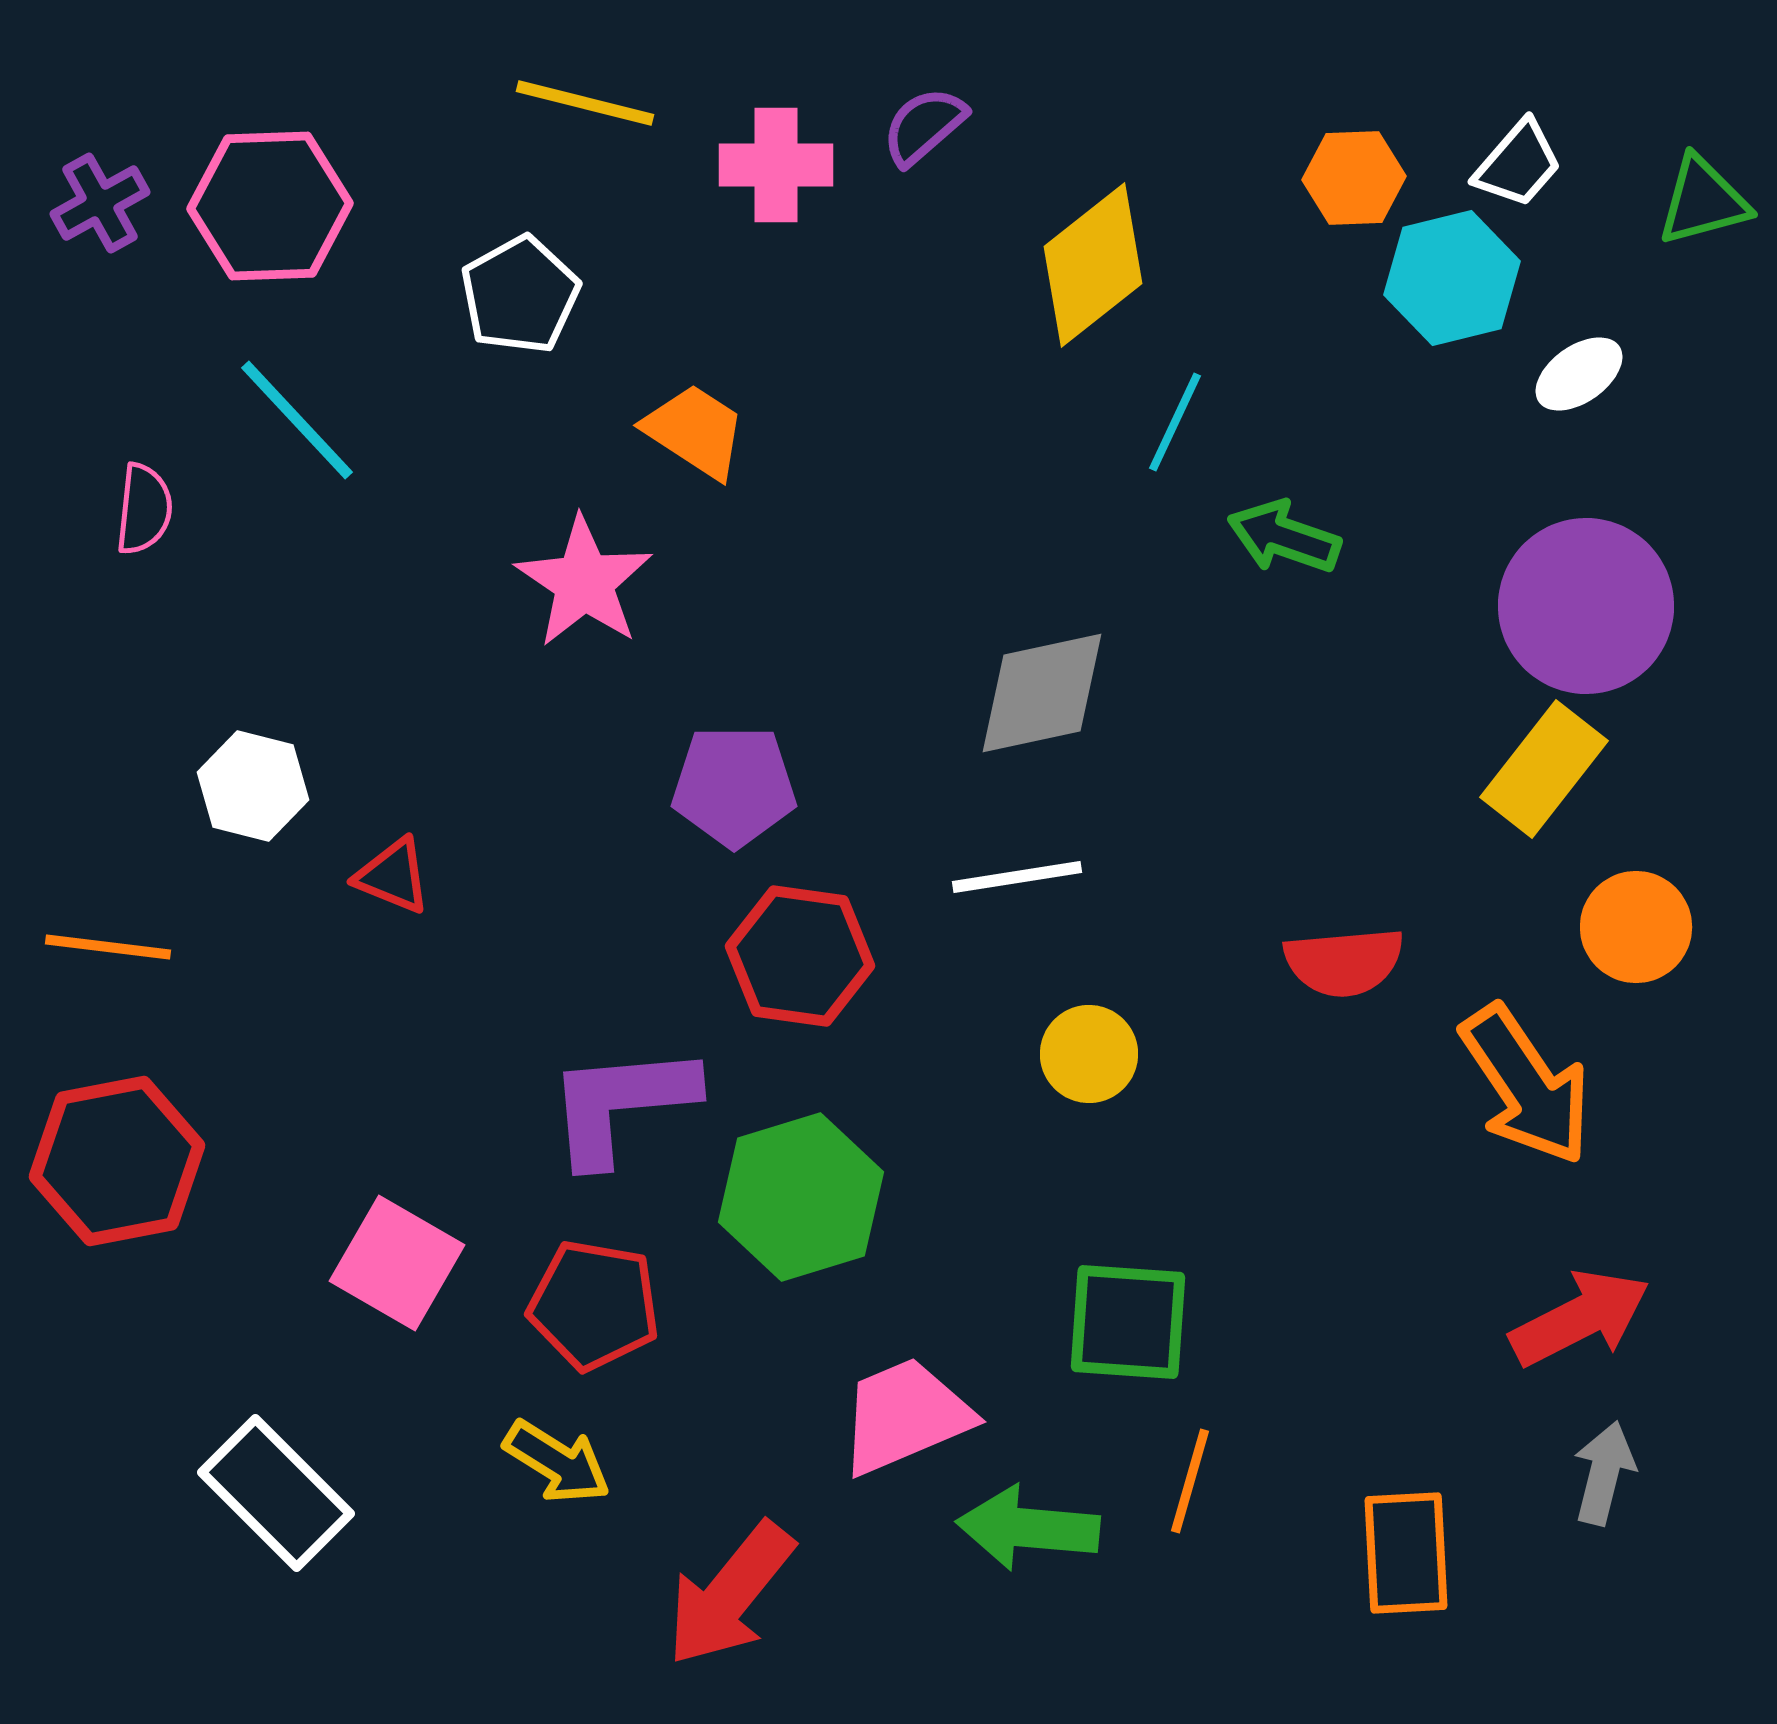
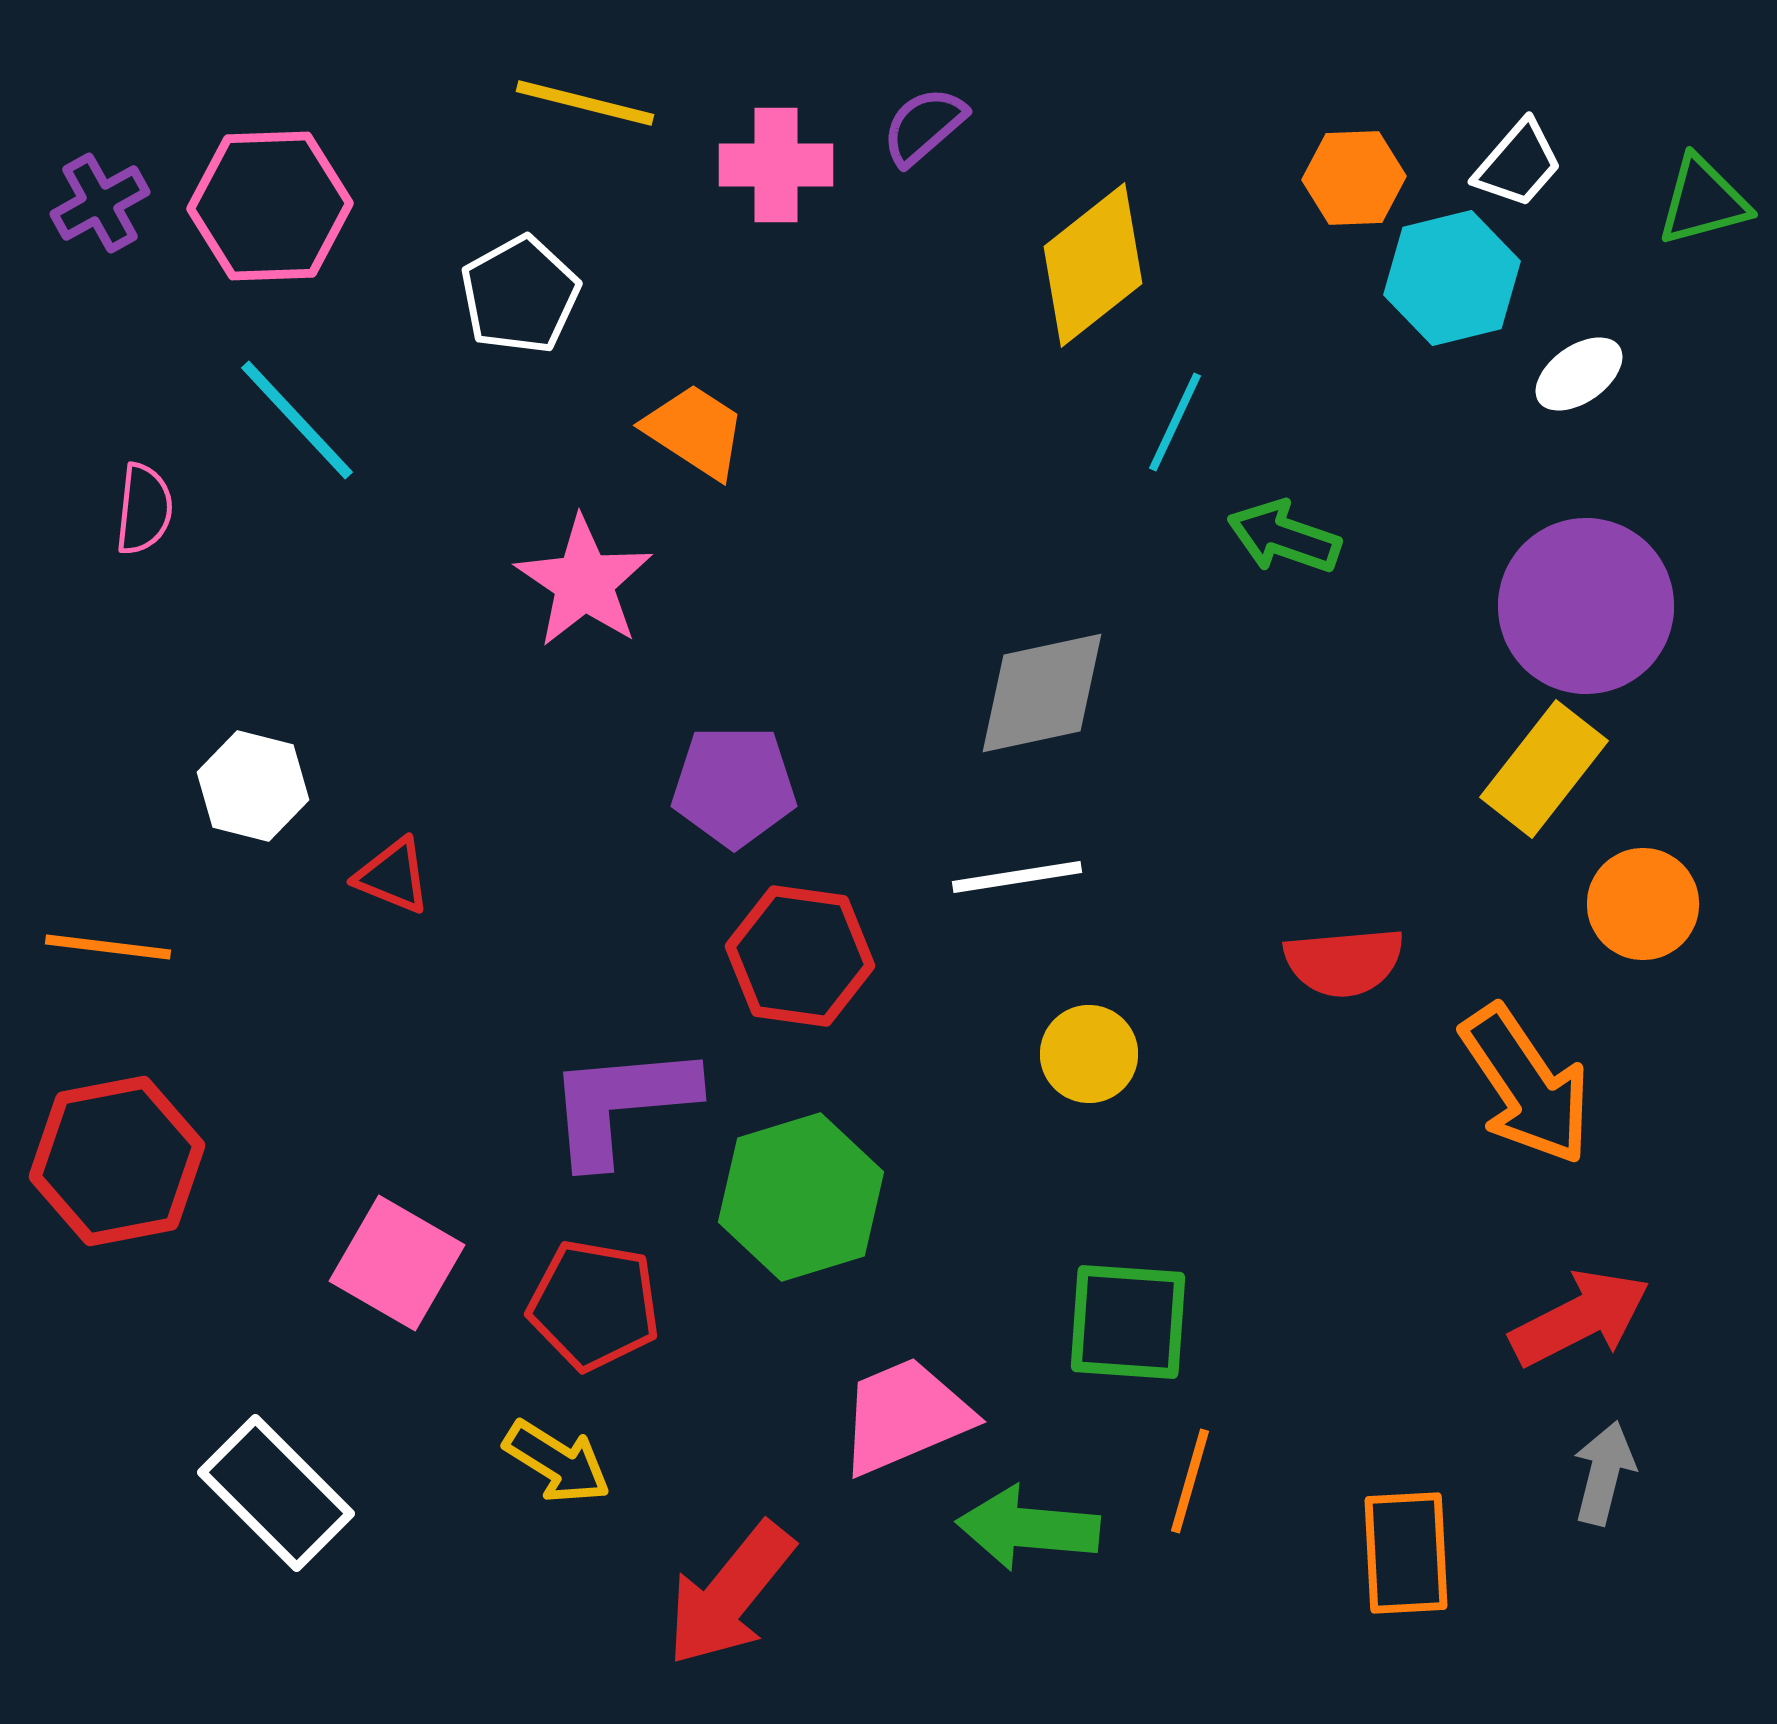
orange circle at (1636, 927): moved 7 px right, 23 px up
